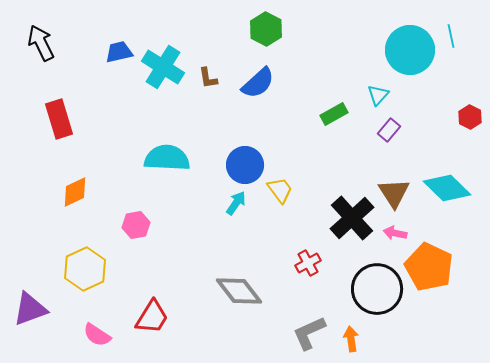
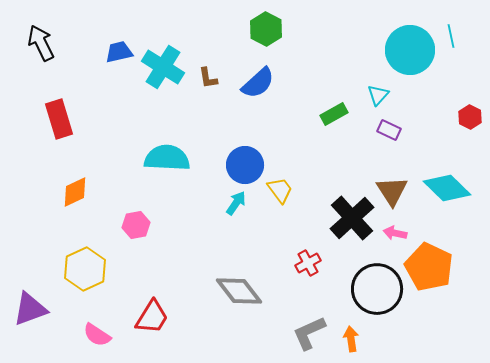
purple rectangle: rotated 75 degrees clockwise
brown triangle: moved 2 px left, 2 px up
